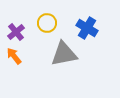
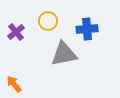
yellow circle: moved 1 px right, 2 px up
blue cross: moved 1 px down; rotated 35 degrees counterclockwise
orange arrow: moved 28 px down
